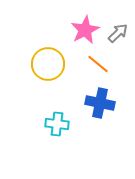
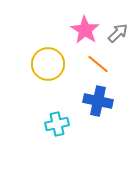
pink star: rotated 12 degrees counterclockwise
blue cross: moved 2 px left, 2 px up
cyan cross: rotated 20 degrees counterclockwise
